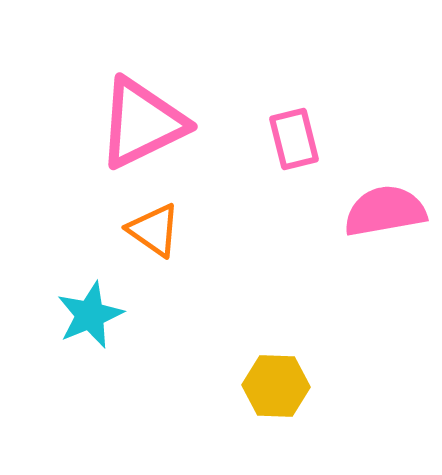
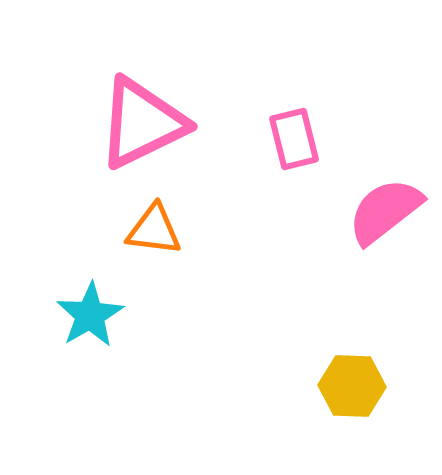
pink semicircle: rotated 28 degrees counterclockwise
orange triangle: rotated 28 degrees counterclockwise
cyan star: rotated 8 degrees counterclockwise
yellow hexagon: moved 76 px right
